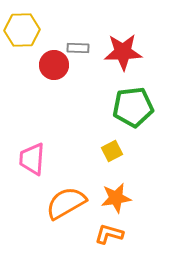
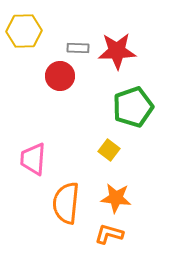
yellow hexagon: moved 2 px right, 1 px down
red star: moved 6 px left, 1 px up
red circle: moved 6 px right, 11 px down
green pentagon: rotated 12 degrees counterclockwise
yellow square: moved 3 px left, 1 px up; rotated 25 degrees counterclockwise
pink trapezoid: moved 1 px right
orange star: rotated 16 degrees clockwise
orange semicircle: rotated 54 degrees counterclockwise
